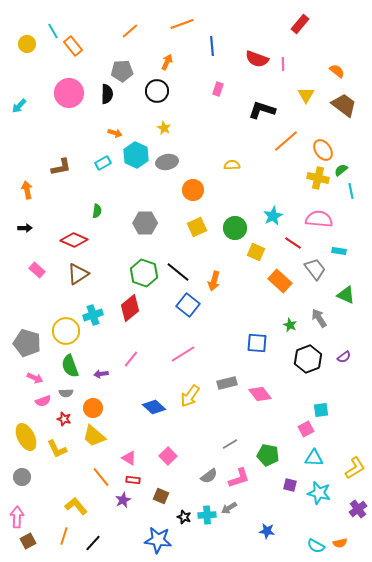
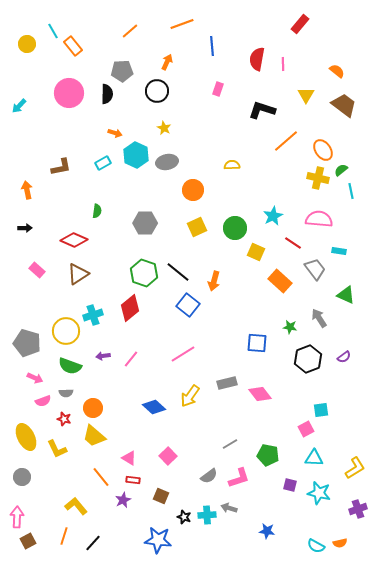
red semicircle at (257, 59): rotated 80 degrees clockwise
green star at (290, 325): moved 2 px down; rotated 16 degrees counterclockwise
green semicircle at (70, 366): rotated 50 degrees counterclockwise
purple arrow at (101, 374): moved 2 px right, 18 px up
gray arrow at (229, 508): rotated 49 degrees clockwise
purple cross at (358, 509): rotated 18 degrees clockwise
